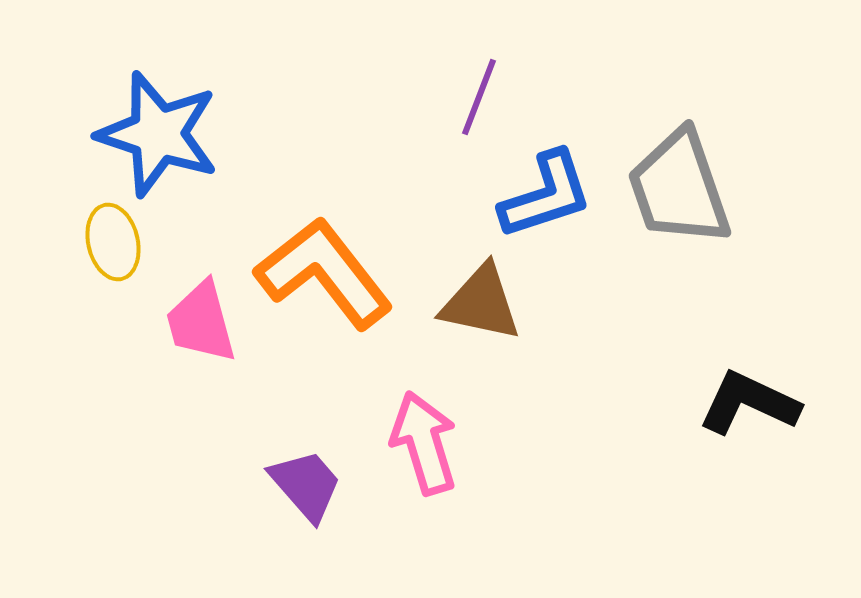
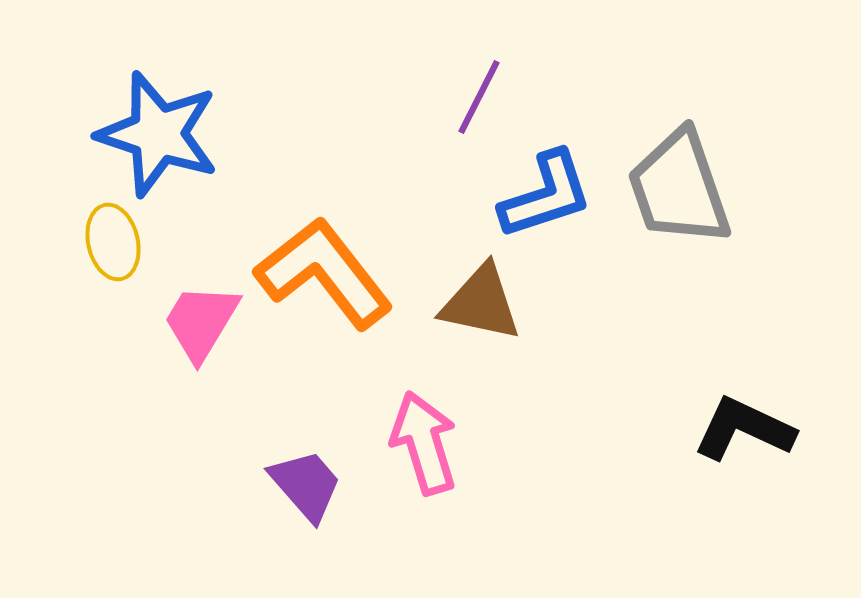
purple line: rotated 6 degrees clockwise
pink trapezoid: rotated 46 degrees clockwise
black L-shape: moved 5 px left, 26 px down
